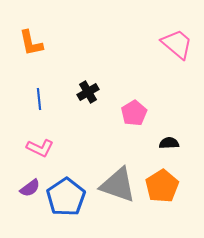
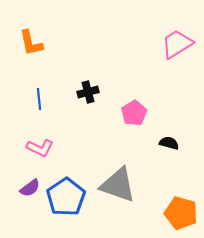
pink trapezoid: rotated 72 degrees counterclockwise
black cross: rotated 15 degrees clockwise
black semicircle: rotated 18 degrees clockwise
orange pentagon: moved 19 px right, 27 px down; rotated 24 degrees counterclockwise
